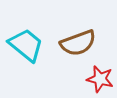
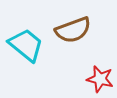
brown semicircle: moved 5 px left, 13 px up
